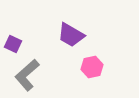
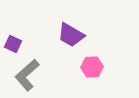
pink hexagon: rotated 10 degrees clockwise
